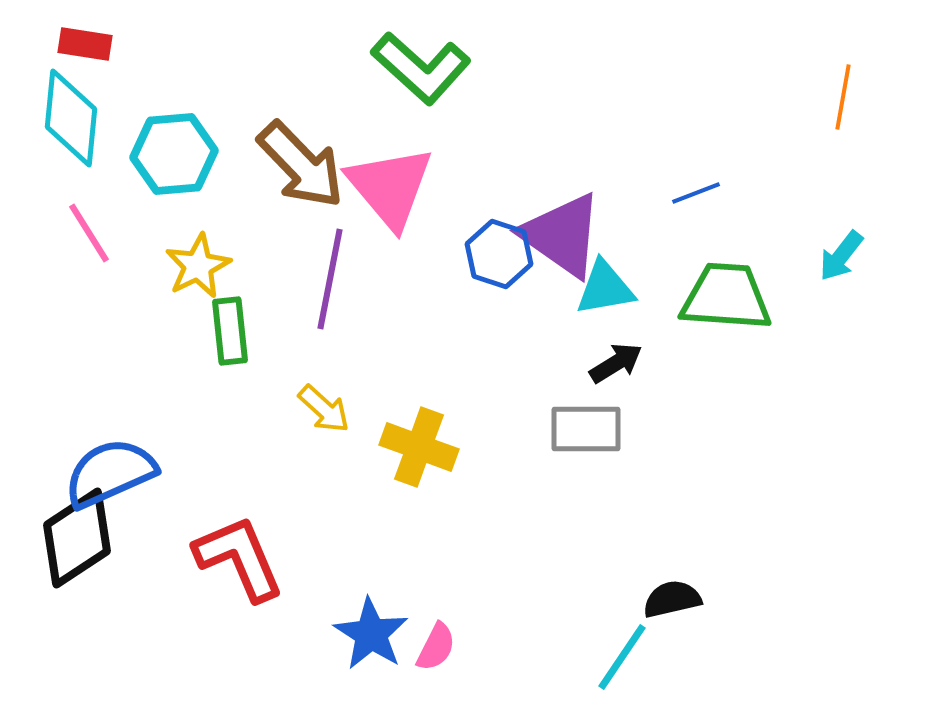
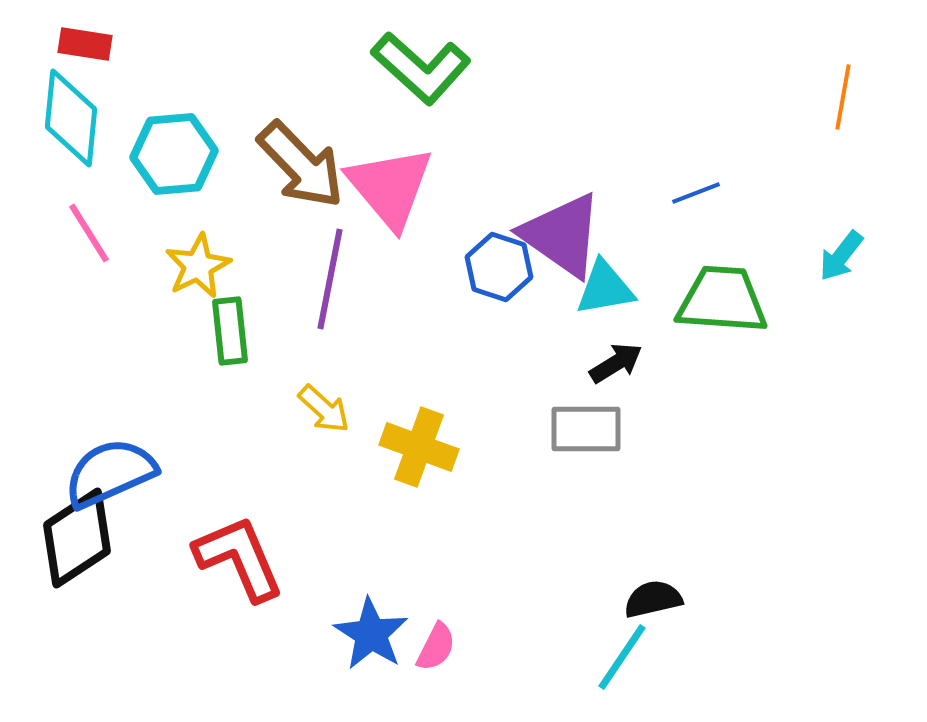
blue hexagon: moved 13 px down
green trapezoid: moved 4 px left, 3 px down
black semicircle: moved 19 px left
